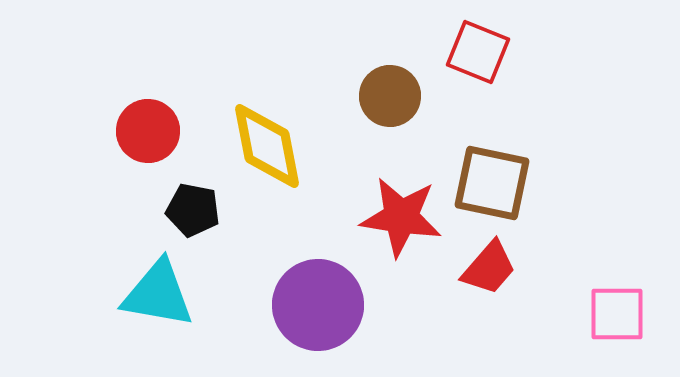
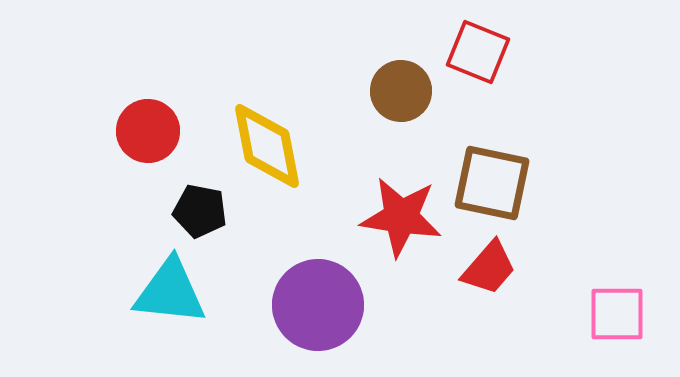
brown circle: moved 11 px right, 5 px up
black pentagon: moved 7 px right, 1 px down
cyan triangle: moved 12 px right, 2 px up; rotated 4 degrees counterclockwise
